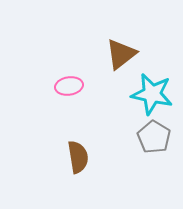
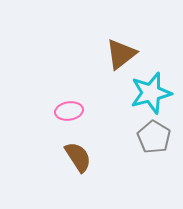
pink ellipse: moved 25 px down
cyan star: moved 1 px left, 1 px up; rotated 27 degrees counterclockwise
brown semicircle: rotated 24 degrees counterclockwise
